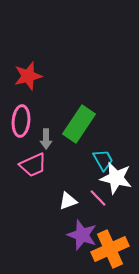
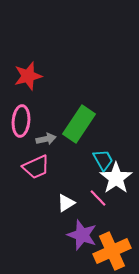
gray arrow: rotated 102 degrees counterclockwise
pink trapezoid: moved 3 px right, 2 px down
white star: rotated 24 degrees clockwise
white triangle: moved 2 px left, 2 px down; rotated 12 degrees counterclockwise
orange cross: moved 2 px right, 2 px down
